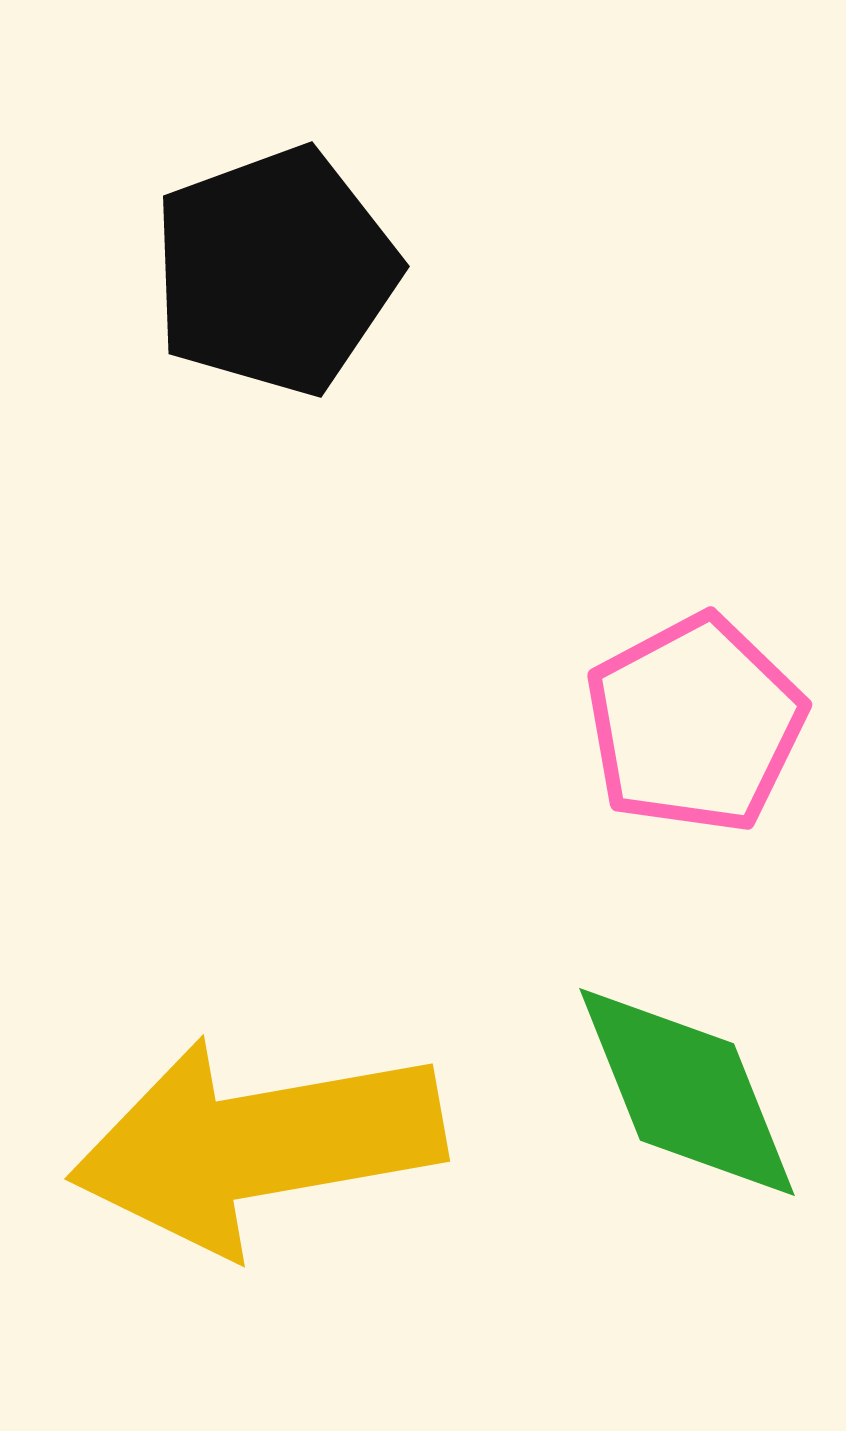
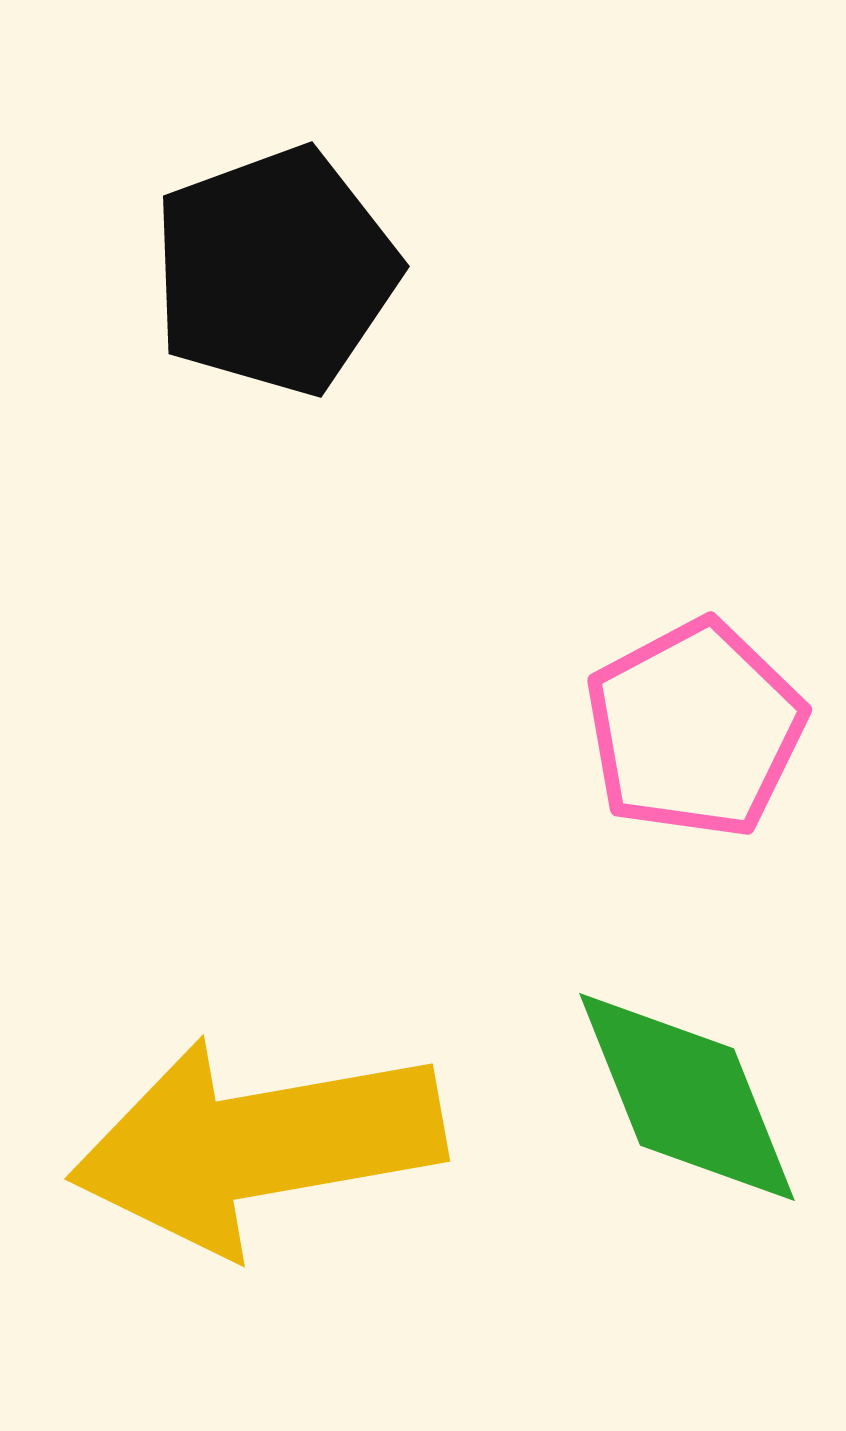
pink pentagon: moved 5 px down
green diamond: moved 5 px down
